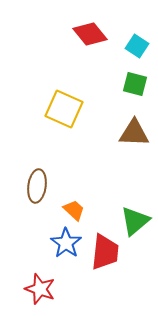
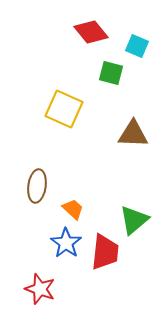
red diamond: moved 1 px right, 2 px up
cyan square: rotated 10 degrees counterclockwise
green square: moved 24 px left, 11 px up
brown triangle: moved 1 px left, 1 px down
orange trapezoid: moved 1 px left, 1 px up
green triangle: moved 1 px left, 1 px up
